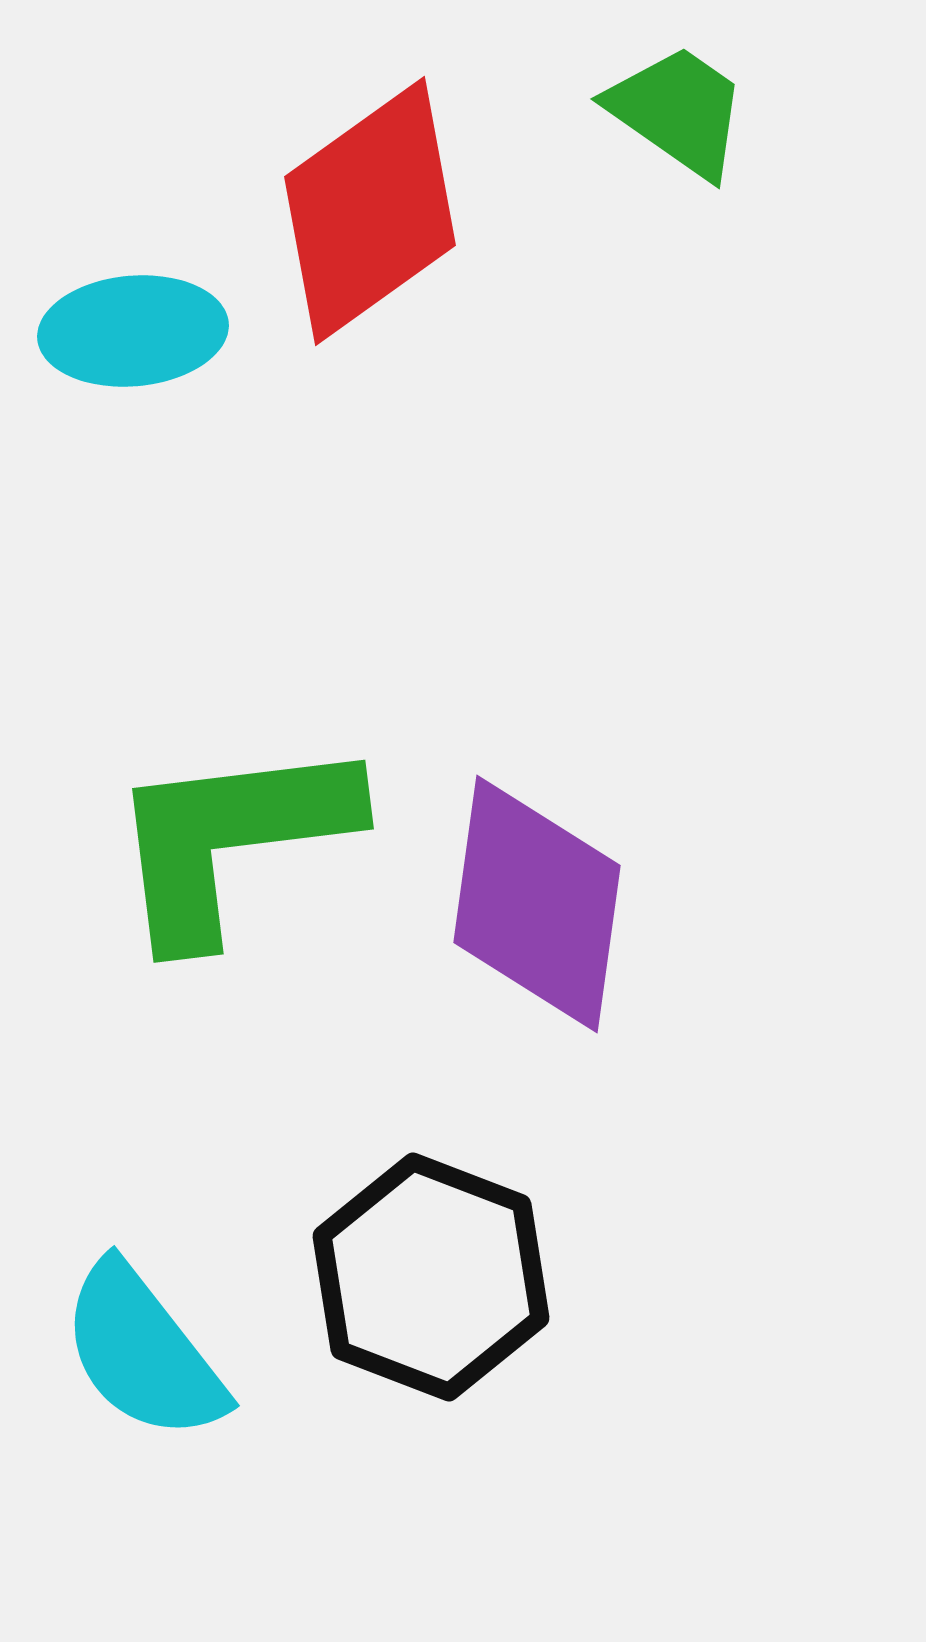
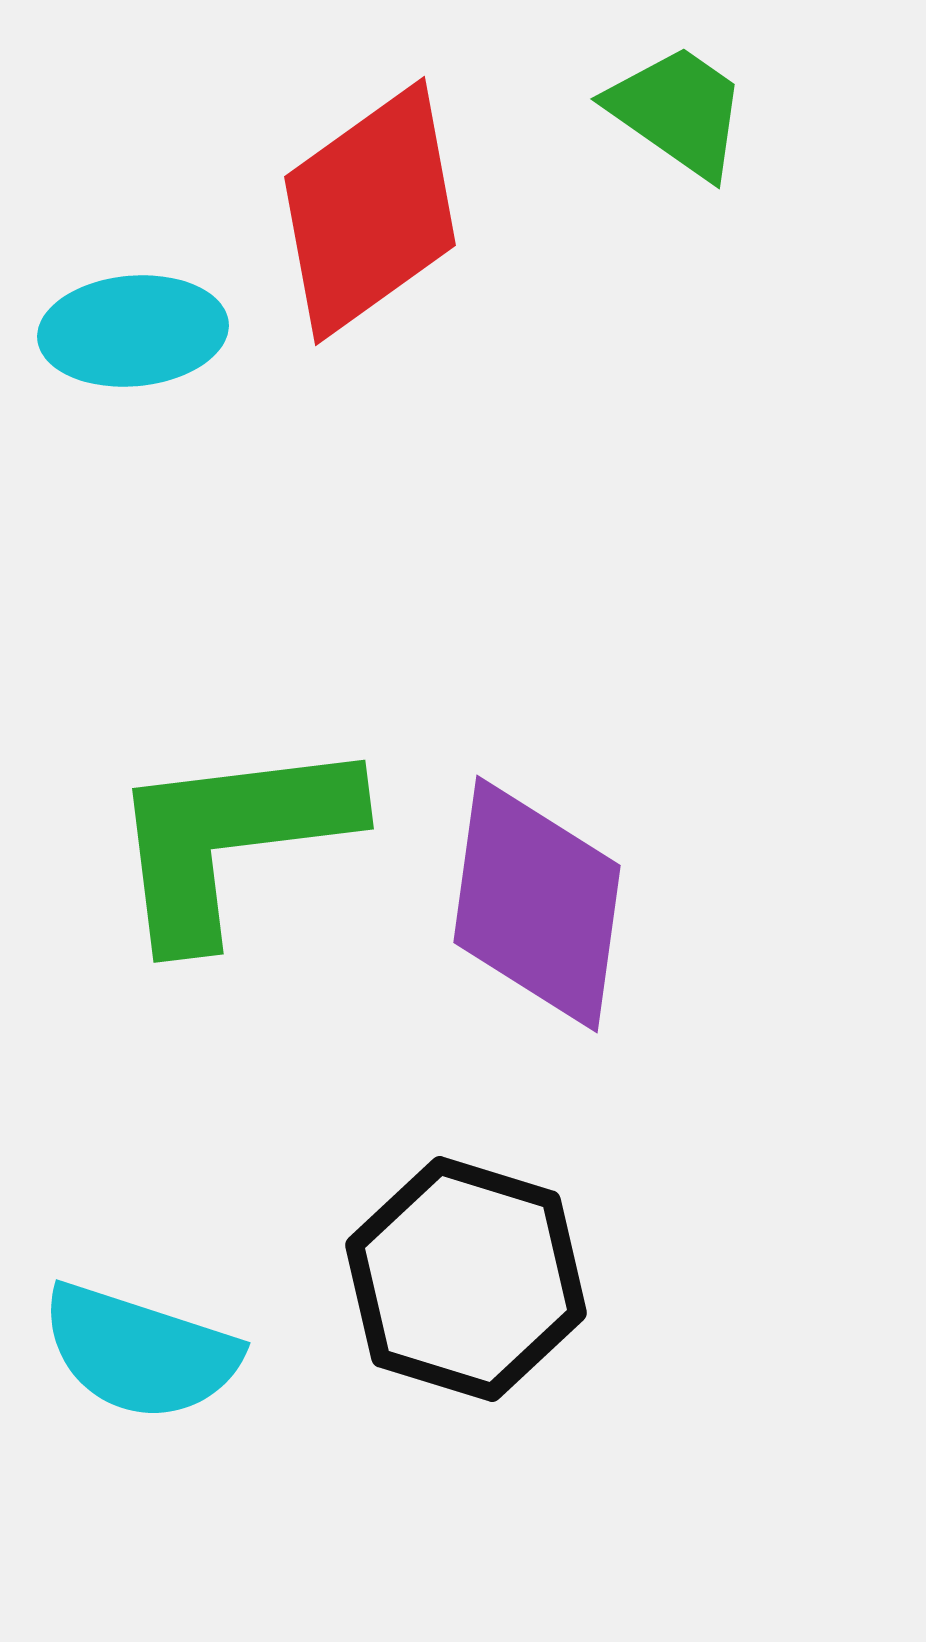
black hexagon: moved 35 px right, 2 px down; rotated 4 degrees counterclockwise
cyan semicircle: moved 3 px left; rotated 34 degrees counterclockwise
